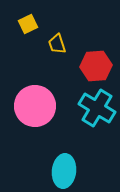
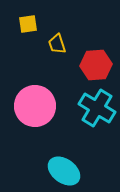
yellow square: rotated 18 degrees clockwise
red hexagon: moved 1 px up
cyan ellipse: rotated 60 degrees counterclockwise
